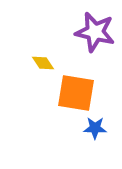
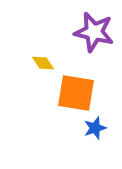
purple star: moved 1 px left
blue star: rotated 20 degrees counterclockwise
